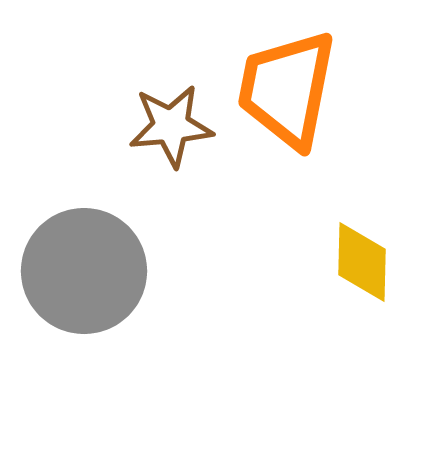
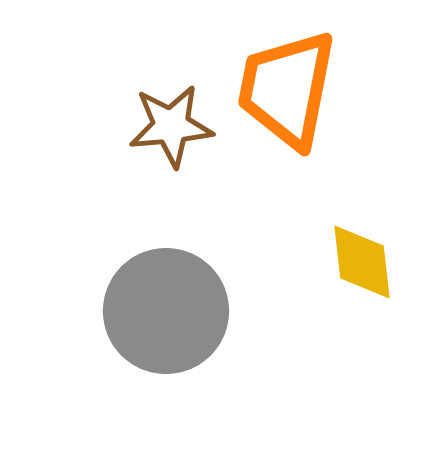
yellow diamond: rotated 8 degrees counterclockwise
gray circle: moved 82 px right, 40 px down
